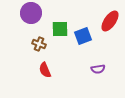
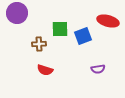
purple circle: moved 14 px left
red ellipse: moved 2 px left; rotated 70 degrees clockwise
brown cross: rotated 24 degrees counterclockwise
red semicircle: rotated 49 degrees counterclockwise
